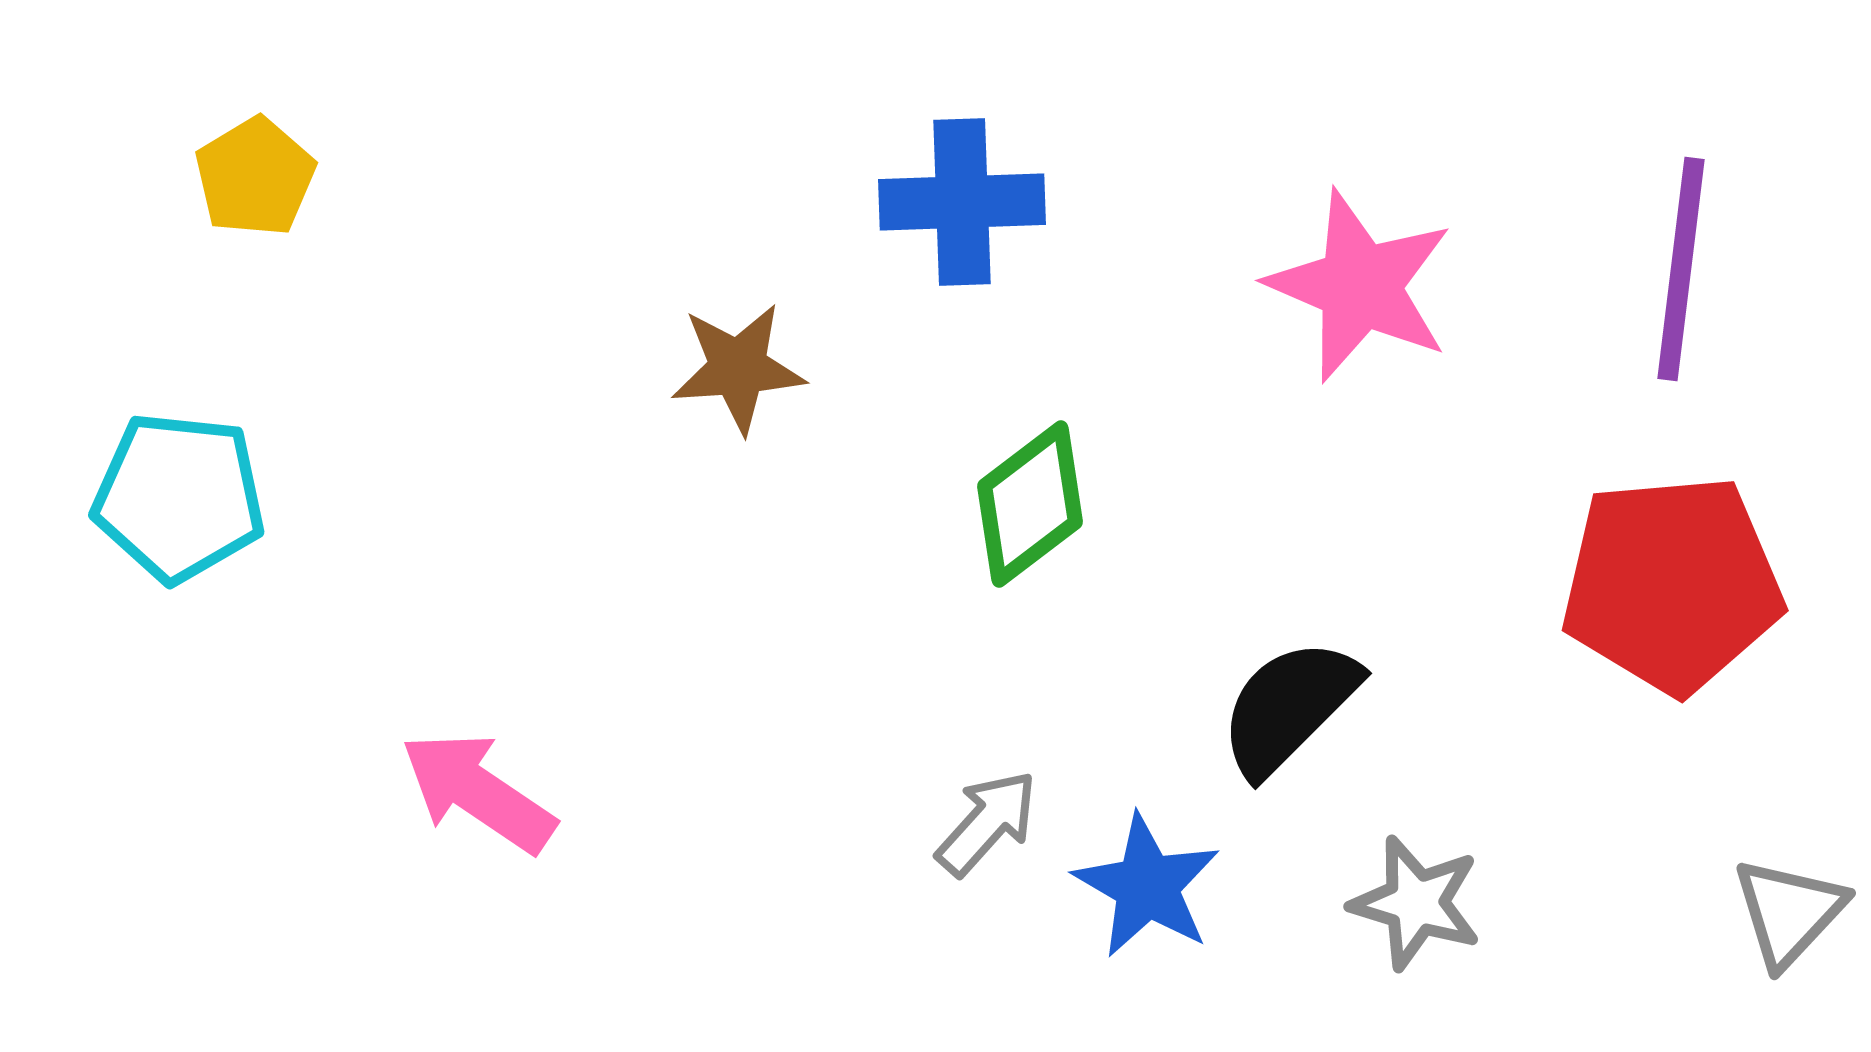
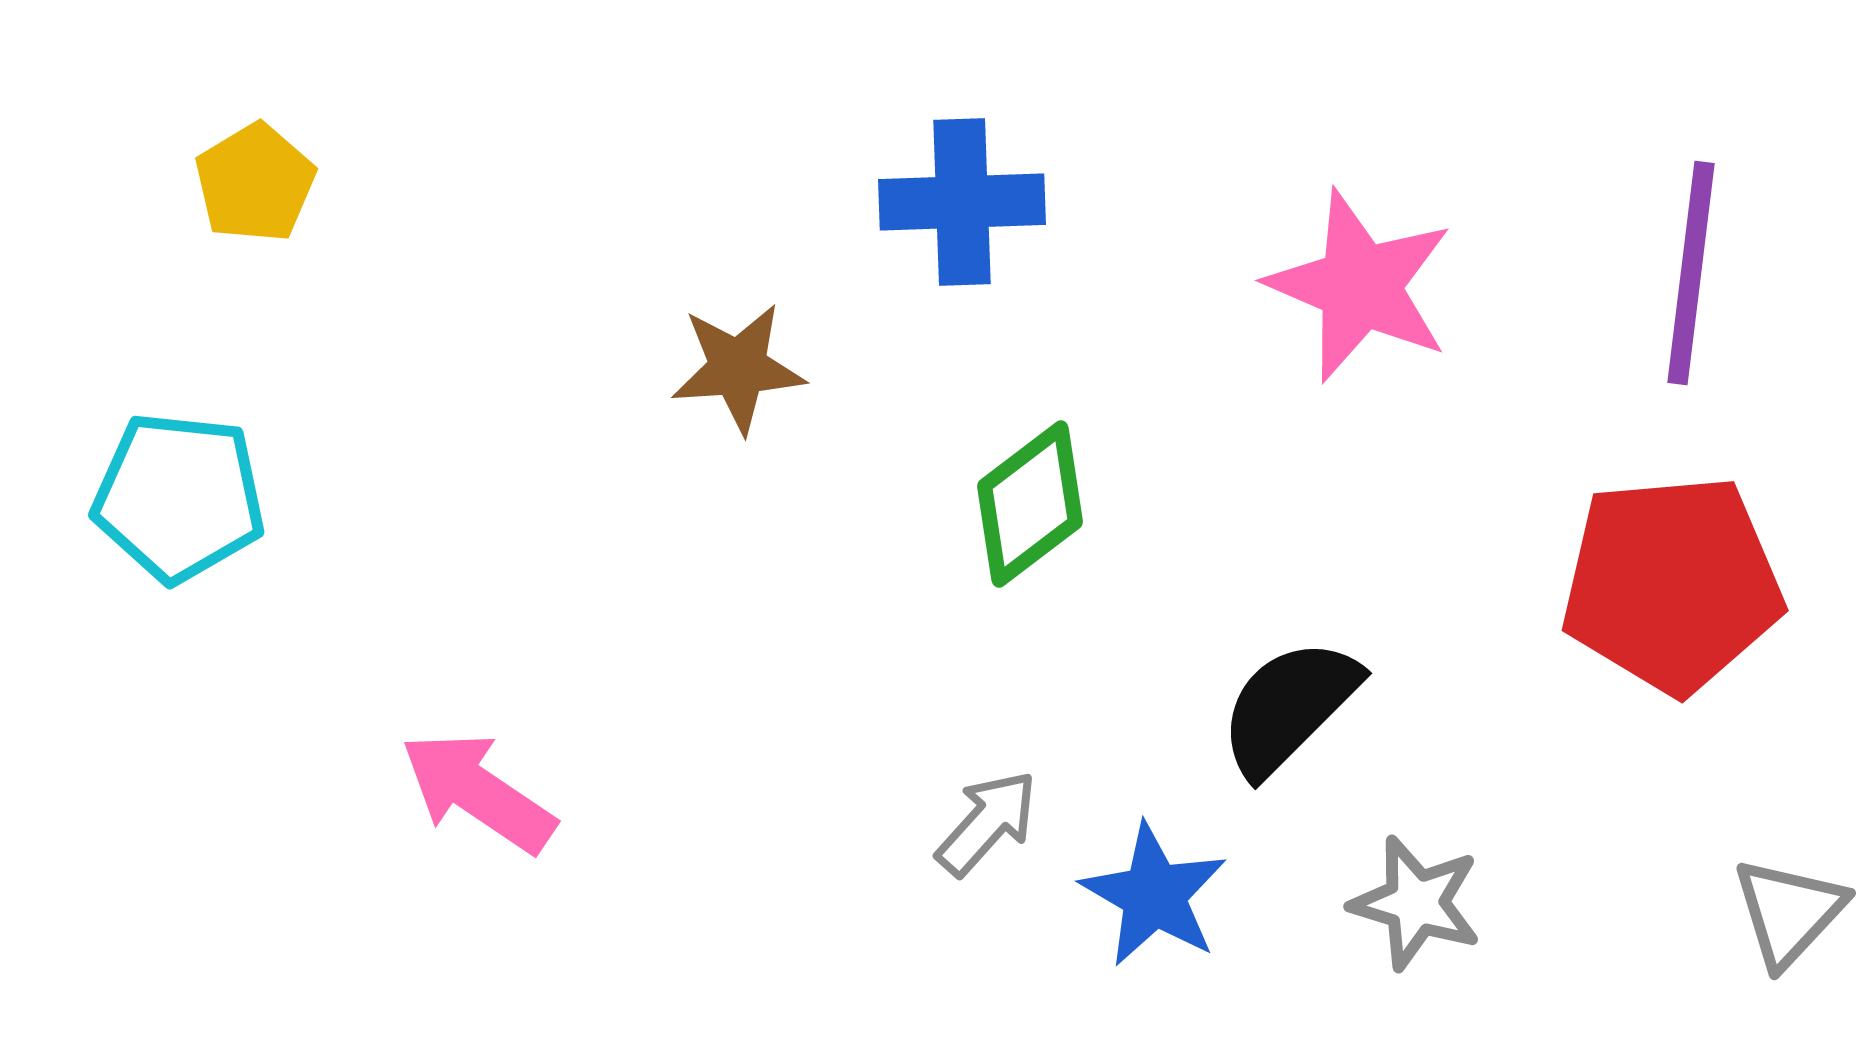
yellow pentagon: moved 6 px down
purple line: moved 10 px right, 4 px down
blue star: moved 7 px right, 9 px down
